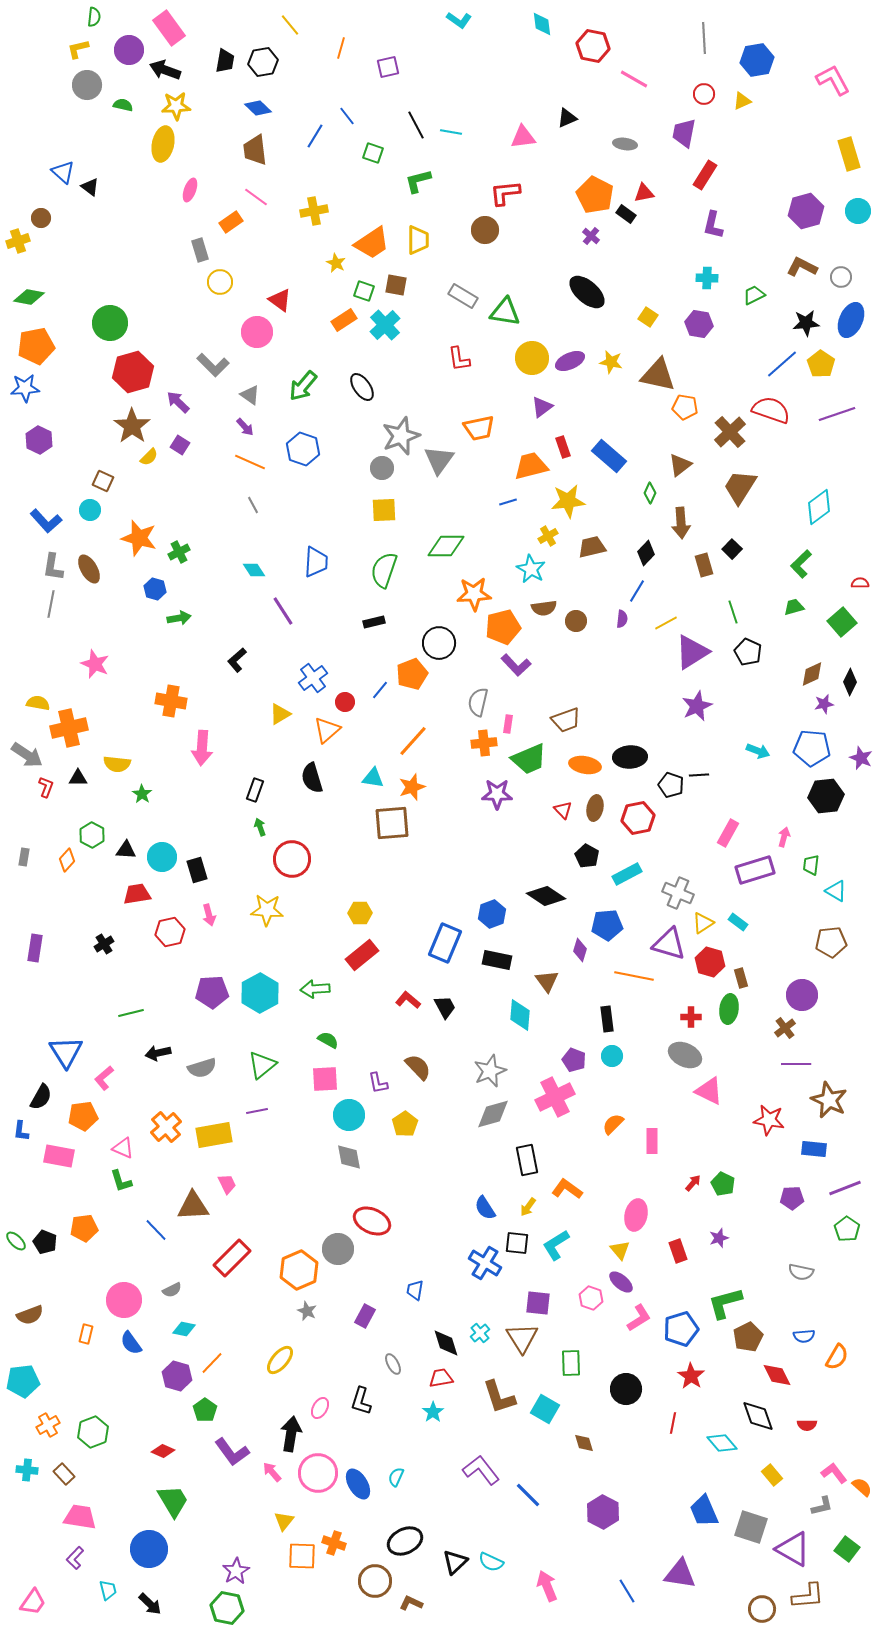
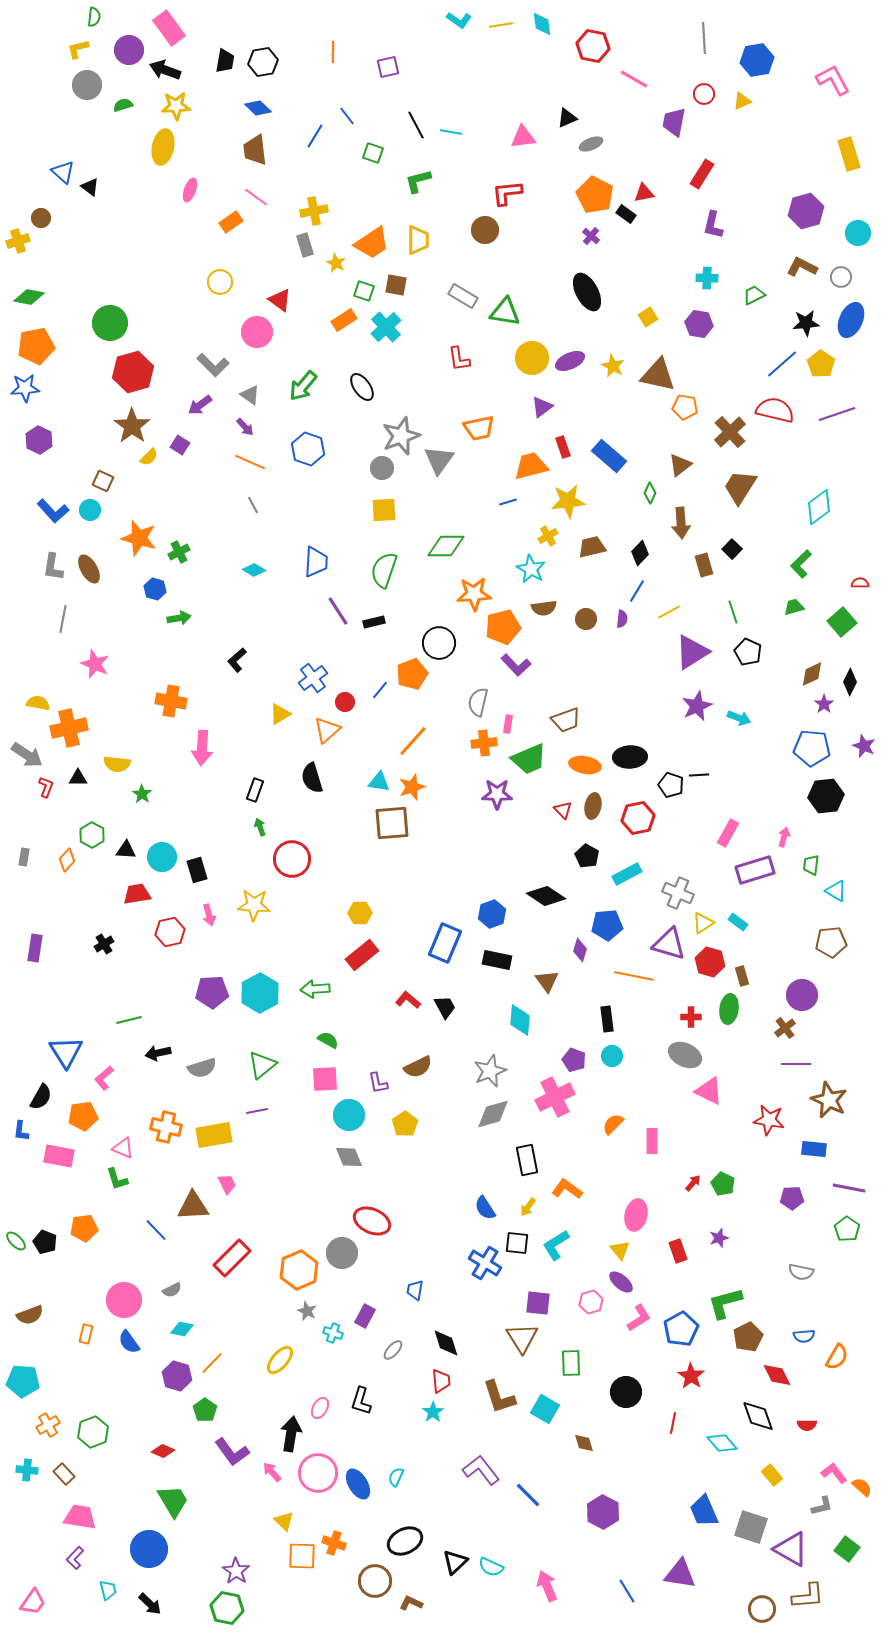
yellow line at (290, 25): moved 211 px right; rotated 60 degrees counterclockwise
orange line at (341, 48): moved 8 px left, 4 px down; rotated 15 degrees counterclockwise
green semicircle at (123, 105): rotated 30 degrees counterclockwise
purple trapezoid at (684, 133): moved 10 px left, 11 px up
yellow ellipse at (163, 144): moved 3 px down
gray ellipse at (625, 144): moved 34 px left; rotated 30 degrees counterclockwise
red rectangle at (705, 175): moved 3 px left, 1 px up
red L-shape at (505, 193): moved 2 px right
cyan circle at (858, 211): moved 22 px down
gray rectangle at (200, 250): moved 105 px right, 5 px up
black ellipse at (587, 292): rotated 21 degrees clockwise
yellow square at (648, 317): rotated 24 degrees clockwise
cyan cross at (385, 325): moved 1 px right, 2 px down
yellow star at (611, 362): moved 2 px right, 4 px down; rotated 15 degrees clockwise
purple arrow at (178, 402): moved 22 px right, 3 px down; rotated 80 degrees counterclockwise
red semicircle at (771, 410): moved 4 px right; rotated 6 degrees counterclockwise
blue hexagon at (303, 449): moved 5 px right
blue L-shape at (46, 521): moved 7 px right, 10 px up
black diamond at (646, 553): moved 6 px left
cyan diamond at (254, 570): rotated 25 degrees counterclockwise
gray line at (51, 604): moved 12 px right, 15 px down
purple line at (283, 611): moved 55 px right
brown circle at (576, 621): moved 10 px right, 2 px up
yellow line at (666, 623): moved 3 px right, 11 px up
purple star at (824, 704): rotated 24 degrees counterclockwise
cyan arrow at (758, 751): moved 19 px left, 33 px up
purple star at (861, 758): moved 3 px right, 12 px up
cyan triangle at (373, 778): moved 6 px right, 4 px down
brown ellipse at (595, 808): moved 2 px left, 2 px up
yellow star at (267, 910): moved 13 px left, 5 px up
brown rectangle at (741, 978): moved 1 px right, 2 px up
green line at (131, 1013): moved 2 px left, 7 px down
cyan diamond at (520, 1015): moved 5 px down
brown semicircle at (418, 1067): rotated 108 degrees clockwise
orange cross at (166, 1127): rotated 36 degrees counterclockwise
gray diamond at (349, 1157): rotated 12 degrees counterclockwise
green L-shape at (121, 1181): moved 4 px left, 2 px up
purple line at (845, 1188): moved 4 px right; rotated 32 degrees clockwise
gray circle at (338, 1249): moved 4 px right, 4 px down
pink hexagon at (591, 1298): moved 4 px down; rotated 25 degrees clockwise
cyan diamond at (184, 1329): moved 2 px left
blue pentagon at (681, 1329): rotated 12 degrees counterclockwise
cyan cross at (480, 1333): moved 147 px left; rotated 30 degrees counterclockwise
blue semicircle at (131, 1343): moved 2 px left, 1 px up
gray ellipse at (393, 1364): moved 14 px up; rotated 70 degrees clockwise
red trapezoid at (441, 1378): moved 3 px down; rotated 95 degrees clockwise
cyan pentagon at (23, 1381): rotated 12 degrees clockwise
black circle at (626, 1389): moved 3 px down
yellow triangle at (284, 1521): rotated 25 degrees counterclockwise
purple triangle at (793, 1549): moved 2 px left
cyan semicircle at (491, 1562): moved 5 px down
purple star at (236, 1571): rotated 8 degrees counterclockwise
